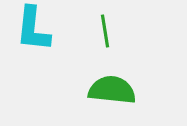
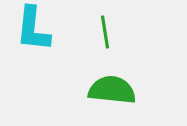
green line: moved 1 px down
